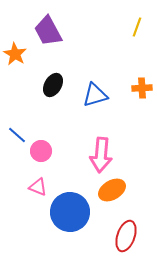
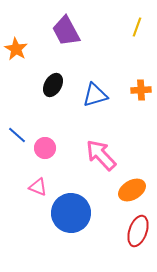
purple trapezoid: moved 18 px right
orange star: moved 1 px right, 5 px up
orange cross: moved 1 px left, 2 px down
pink circle: moved 4 px right, 3 px up
pink arrow: rotated 132 degrees clockwise
orange ellipse: moved 20 px right
blue circle: moved 1 px right, 1 px down
red ellipse: moved 12 px right, 5 px up
